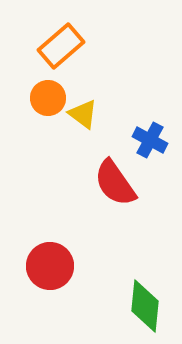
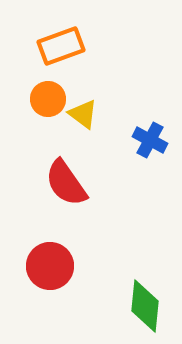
orange rectangle: rotated 21 degrees clockwise
orange circle: moved 1 px down
red semicircle: moved 49 px left
